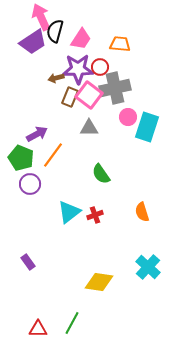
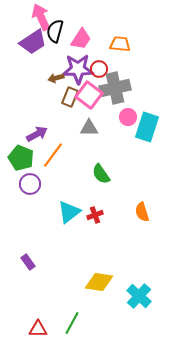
red circle: moved 1 px left, 2 px down
cyan cross: moved 9 px left, 29 px down
